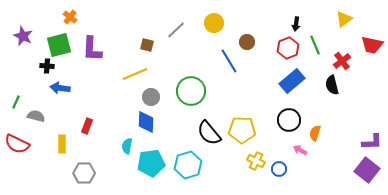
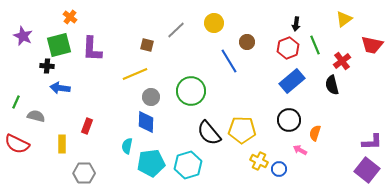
yellow cross at (256, 161): moved 3 px right
